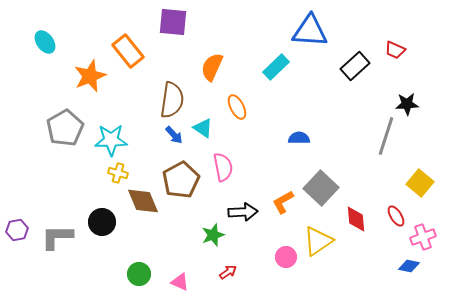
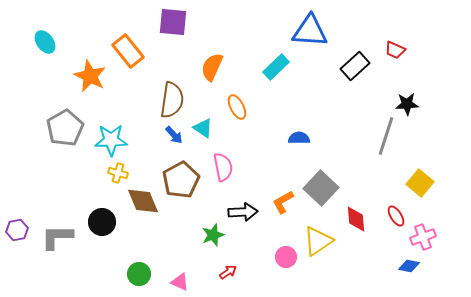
orange star: rotated 24 degrees counterclockwise
